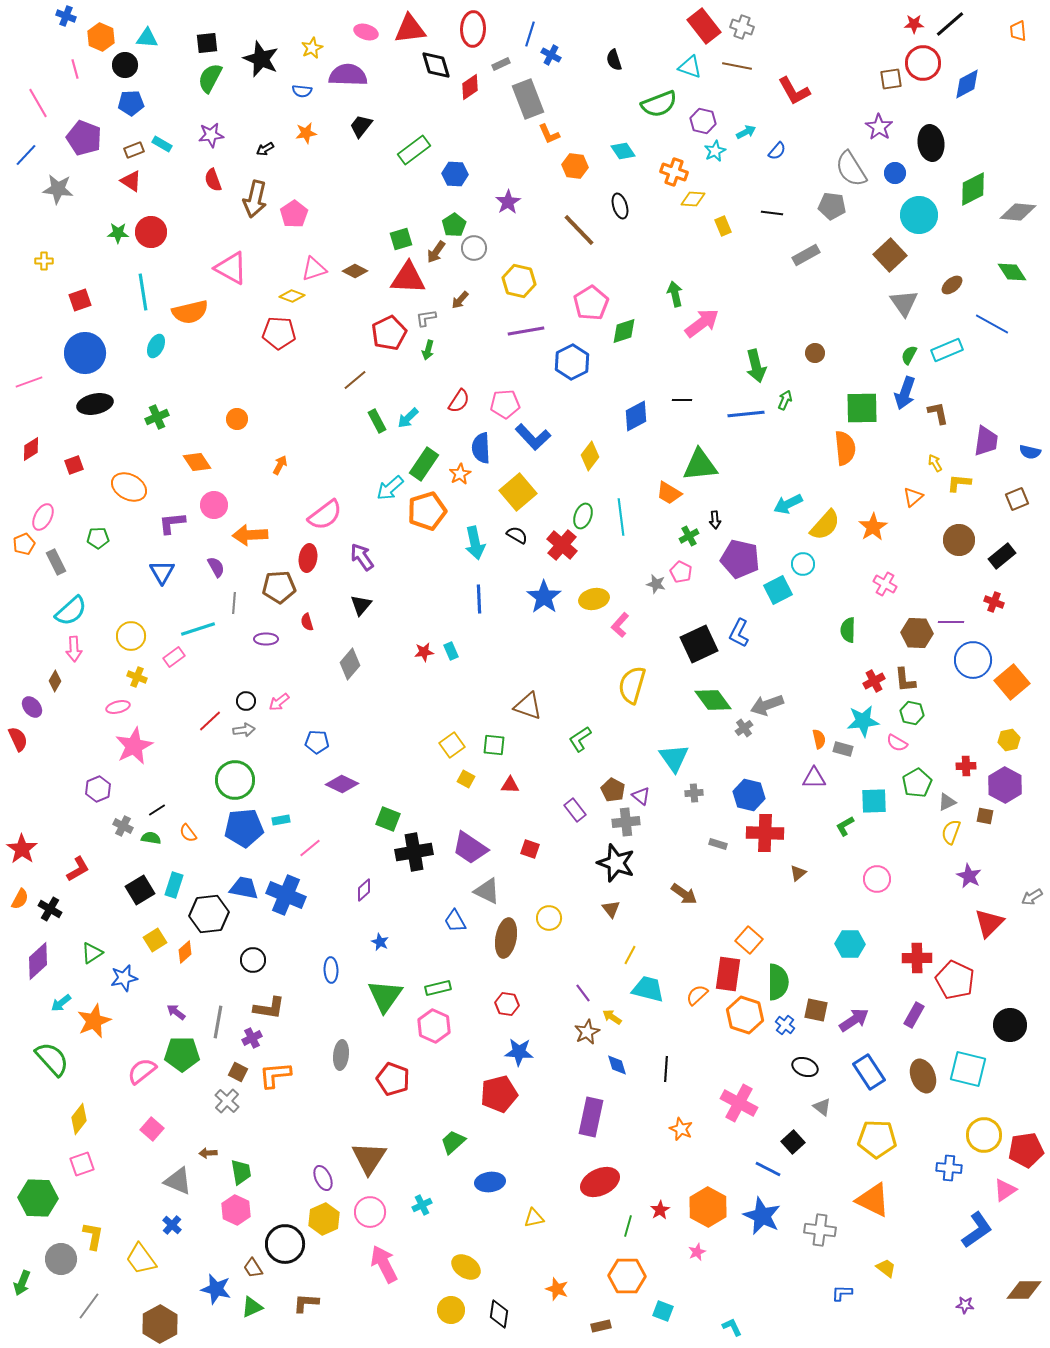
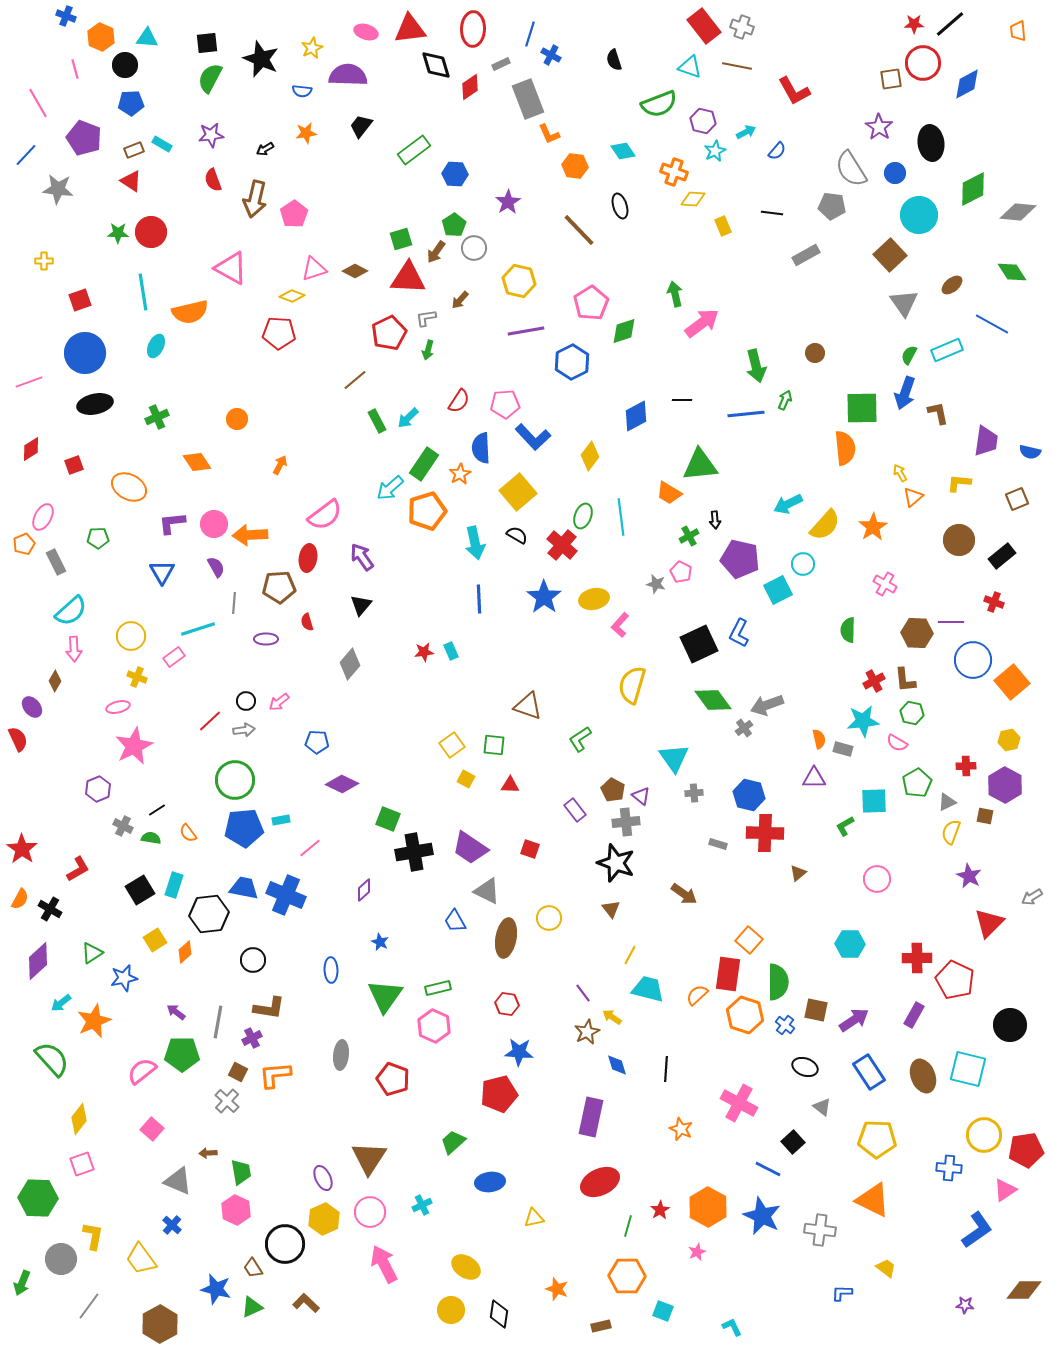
yellow arrow at (935, 463): moved 35 px left, 10 px down
pink circle at (214, 505): moved 19 px down
brown L-shape at (306, 1303): rotated 40 degrees clockwise
